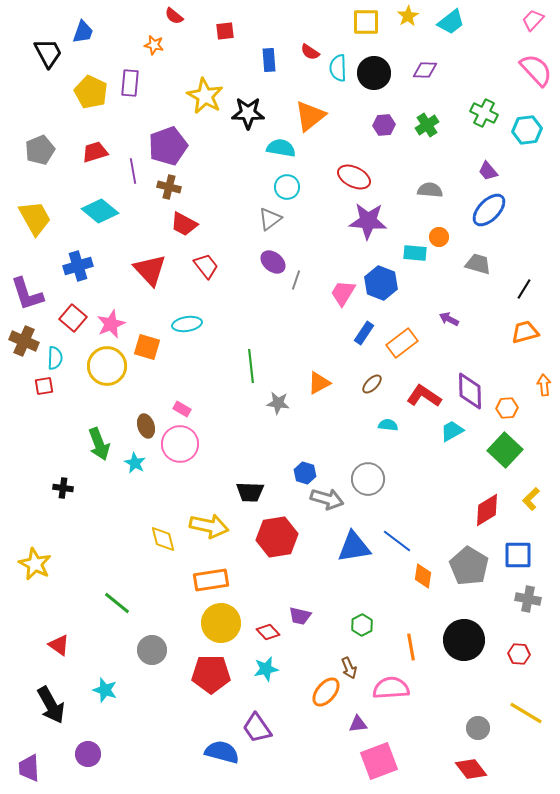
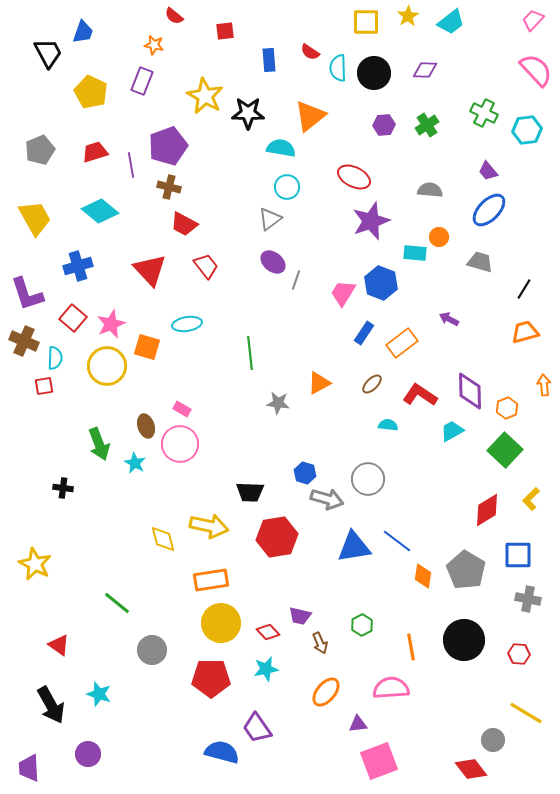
purple rectangle at (130, 83): moved 12 px right, 2 px up; rotated 16 degrees clockwise
purple line at (133, 171): moved 2 px left, 6 px up
purple star at (368, 221): moved 3 px right; rotated 24 degrees counterclockwise
gray trapezoid at (478, 264): moved 2 px right, 2 px up
green line at (251, 366): moved 1 px left, 13 px up
red L-shape at (424, 396): moved 4 px left, 1 px up
orange hexagon at (507, 408): rotated 20 degrees counterclockwise
gray pentagon at (469, 566): moved 3 px left, 4 px down
brown arrow at (349, 668): moved 29 px left, 25 px up
red pentagon at (211, 674): moved 4 px down
cyan star at (105, 690): moved 6 px left, 4 px down
gray circle at (478, 728): moved 15 px right, 12 px down
